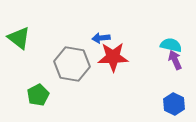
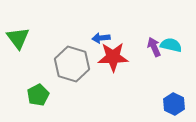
green triangle: moved 1 px left; rotated 15 degrees clockwise
purple arrow: moved 21 px left, 13 px up
gray hexagon: rotated 8 degrees clockwise
